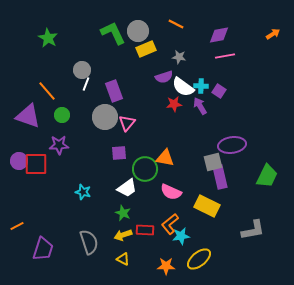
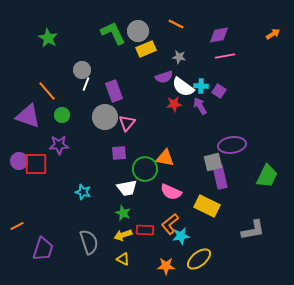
white trapezoid at (127, 188): rotated 25 degrees clockwise
